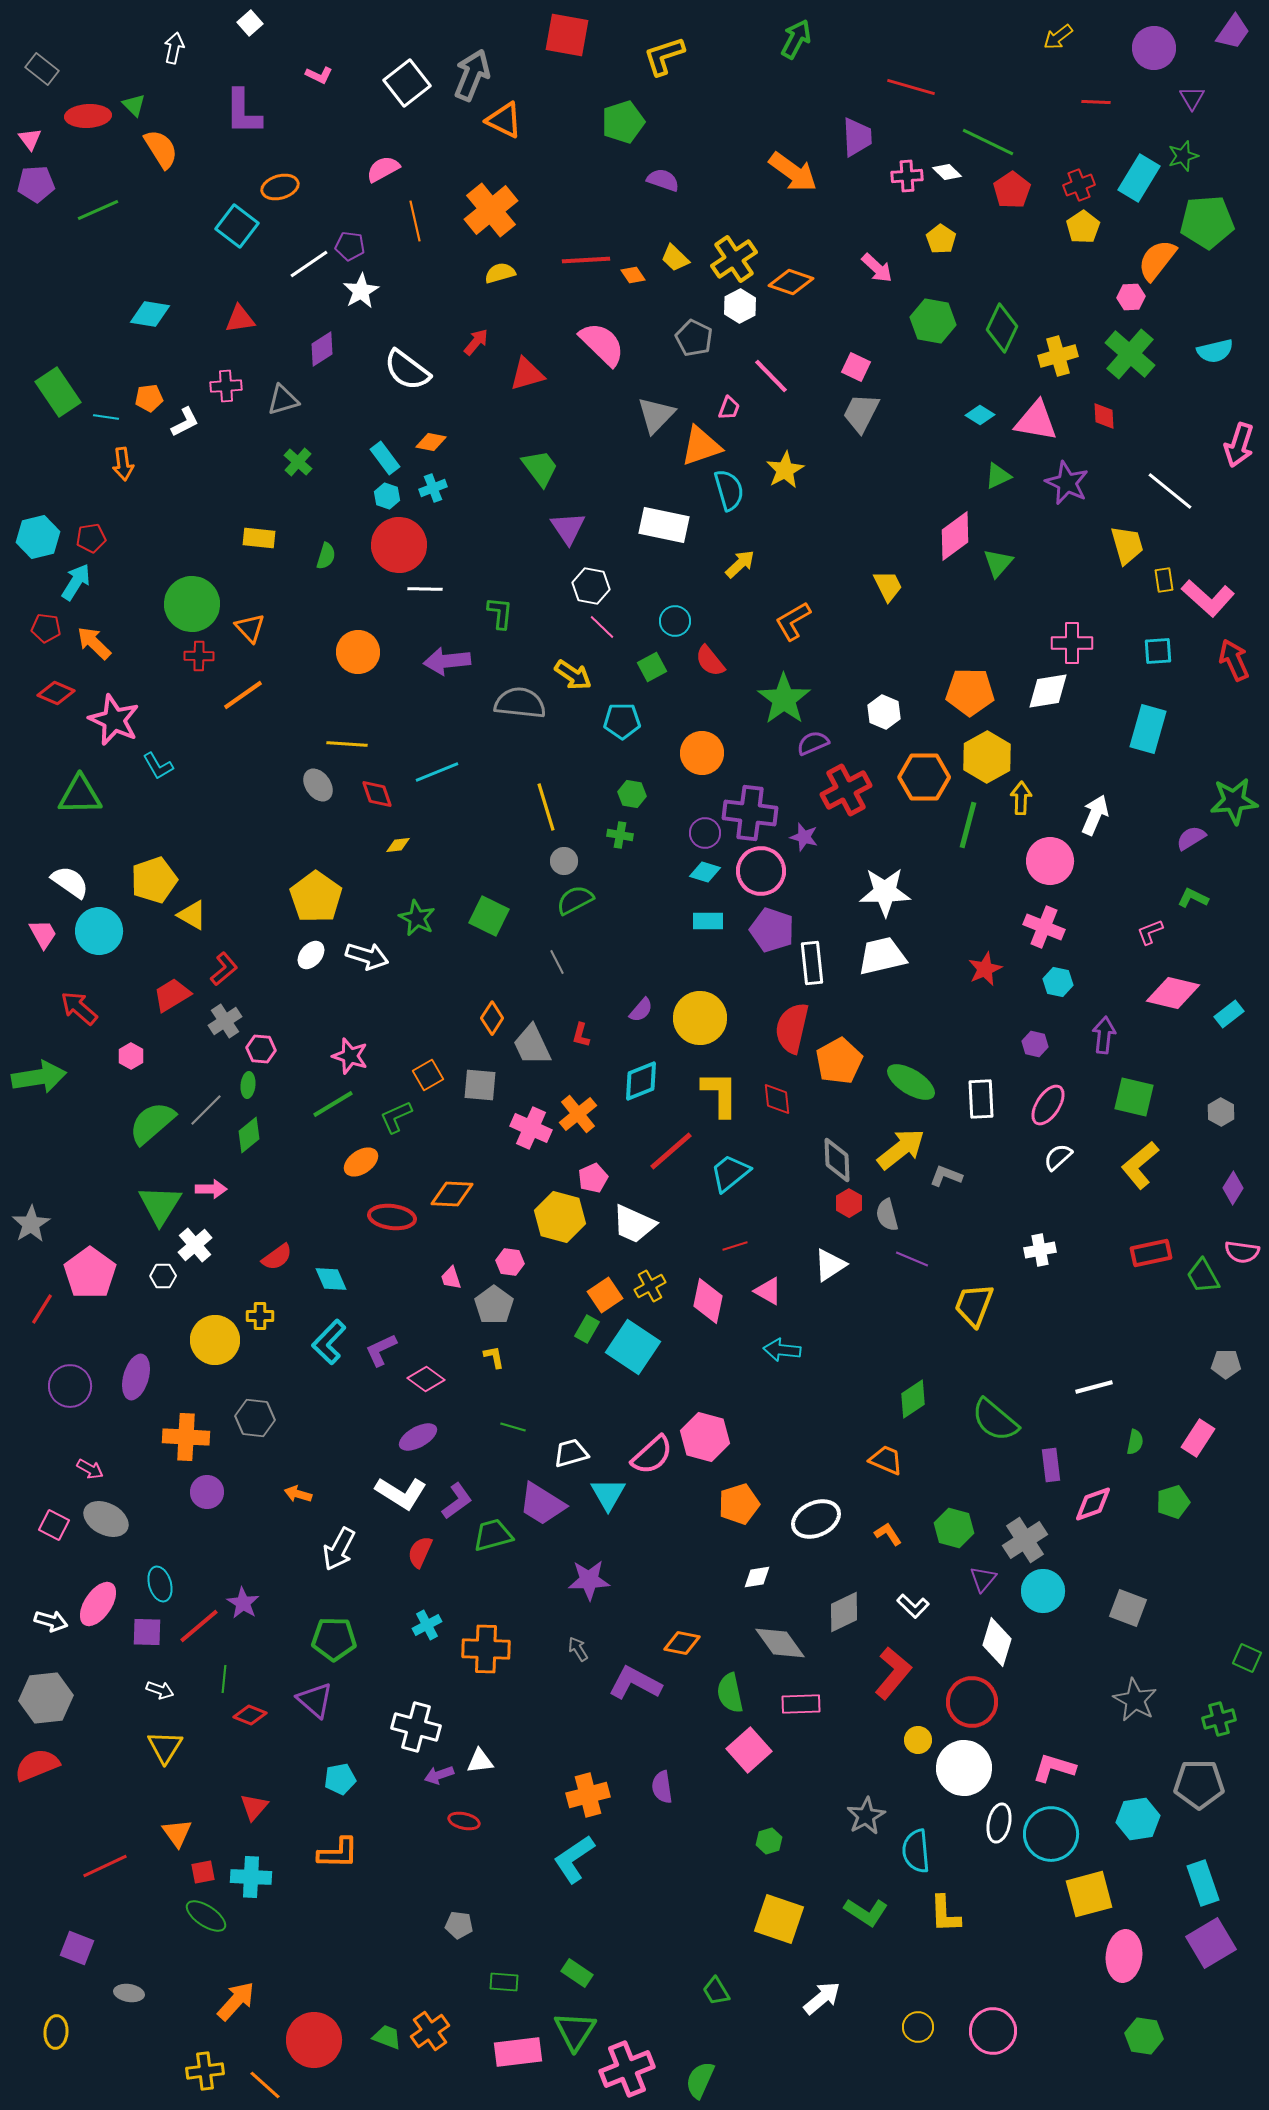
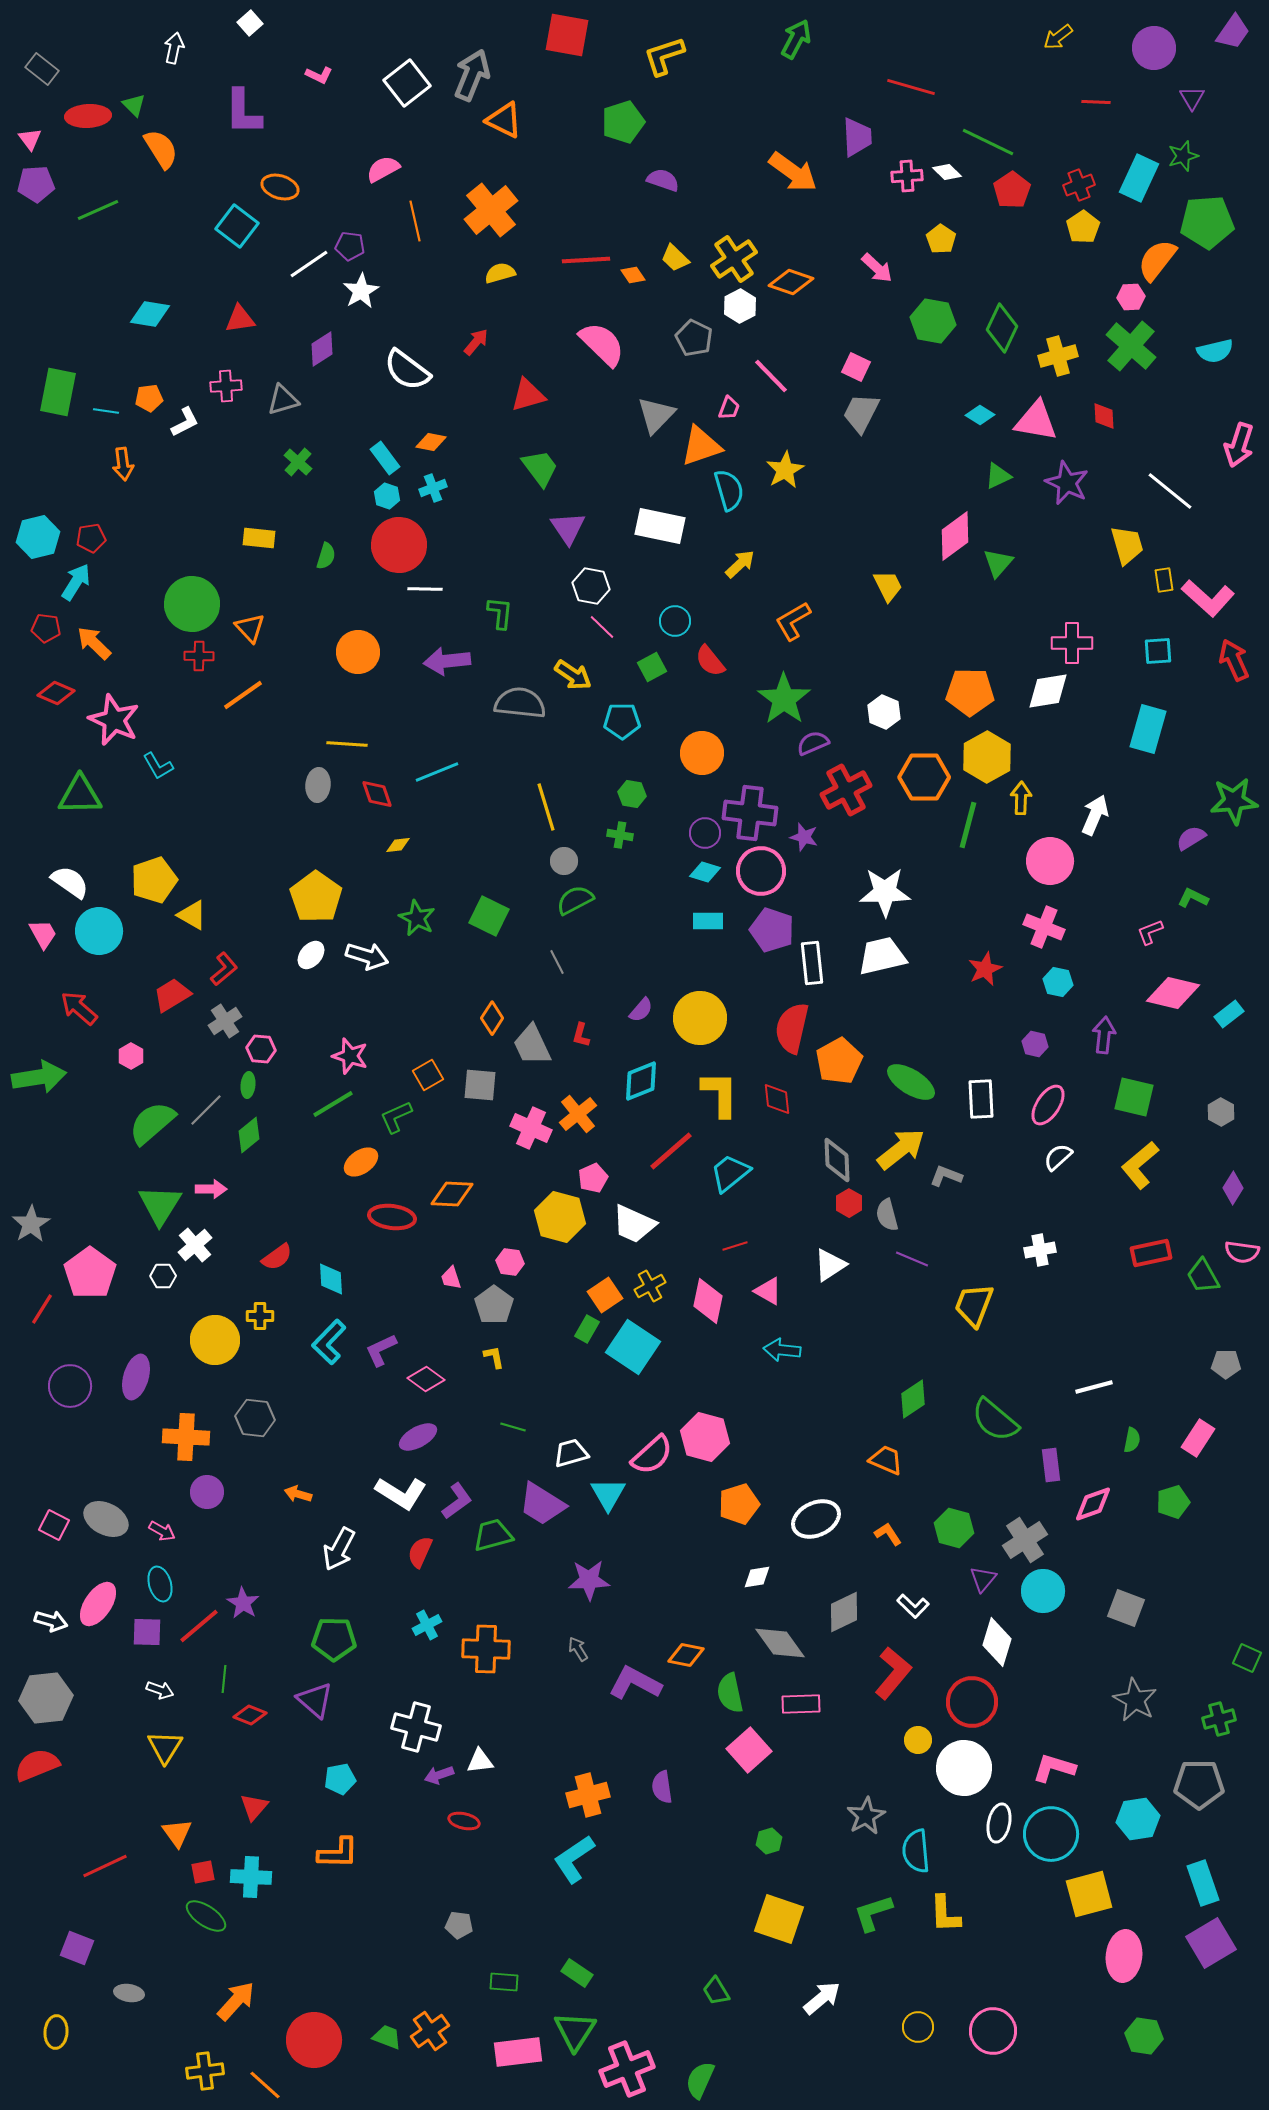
cyan rectangle at (1139, 178): rotated 6 degrees counterclockwise
orange ellipse at (280, 187): rotated 33 degrees clockwise
green cross at (1130, 354): moved 1 px right, 8 px up
red triangle at (527, 374): moved 1 px right, 21 px down
green rectangle at (58, 392): rotated 45 degrees clockwise
cyan line at (106, 417): moved 6 px up
white rectangle at (664, 525): moved 4 px left, 1 px down
gray ellipse at (318, 785): rotated 40 degrees clockwise
cyan diamond at (331, 1279): rotated 20 degrees clockwise
green semicircle at (1135, 1442): moved 3 px left, 2 px up
pink arrow at (90, 1469): moved 72 px right, 62 px down
gray square at (1128, 1608): moved 2 px left
orange diamond at (682, 1643): moved 4 px right, 12 px down
green L-shape at (866, 1912): moved 7 px right, 1 px down; rotated 129 degrees clockwise
